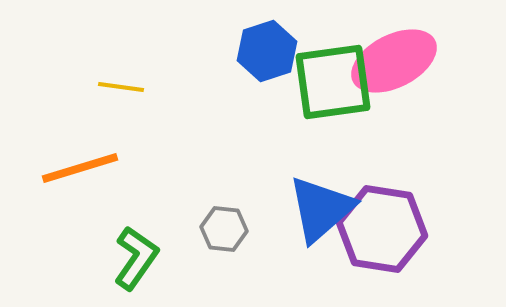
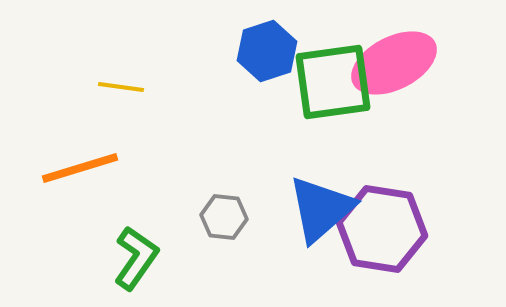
pink ellipse: moved 2 px down
gray hexagon: moved 12 px up
